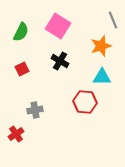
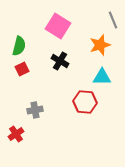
green semicircle: moved 2 px left, 14 px down; rotated 12 degrees counterclockwise
orange star: moved 1 px left, 1 px up
